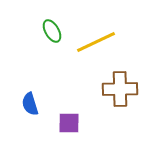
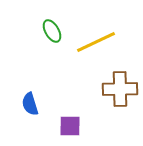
purple square: moved 1 px right, 3 px down
